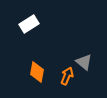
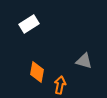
gray triangle: moved 1 px up; rotated 24 degrees counterclockwise
orange arrow: moved 7 px left, 9 px down; rotated 12 degrees counterclockwise
